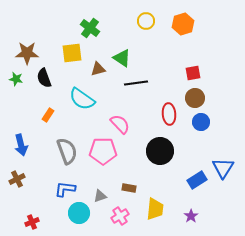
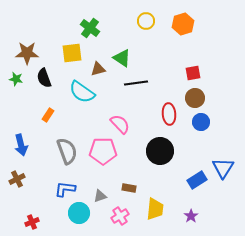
cyan semicircle: moved 7 px up
